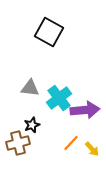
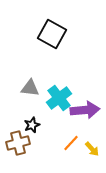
black square: moved 3 px right, 2 px down
